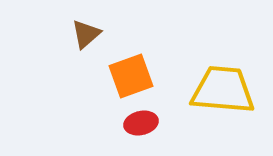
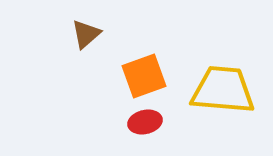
orange square: moved 13 px right
red ellipse: moved 4 px right, 1 px up
